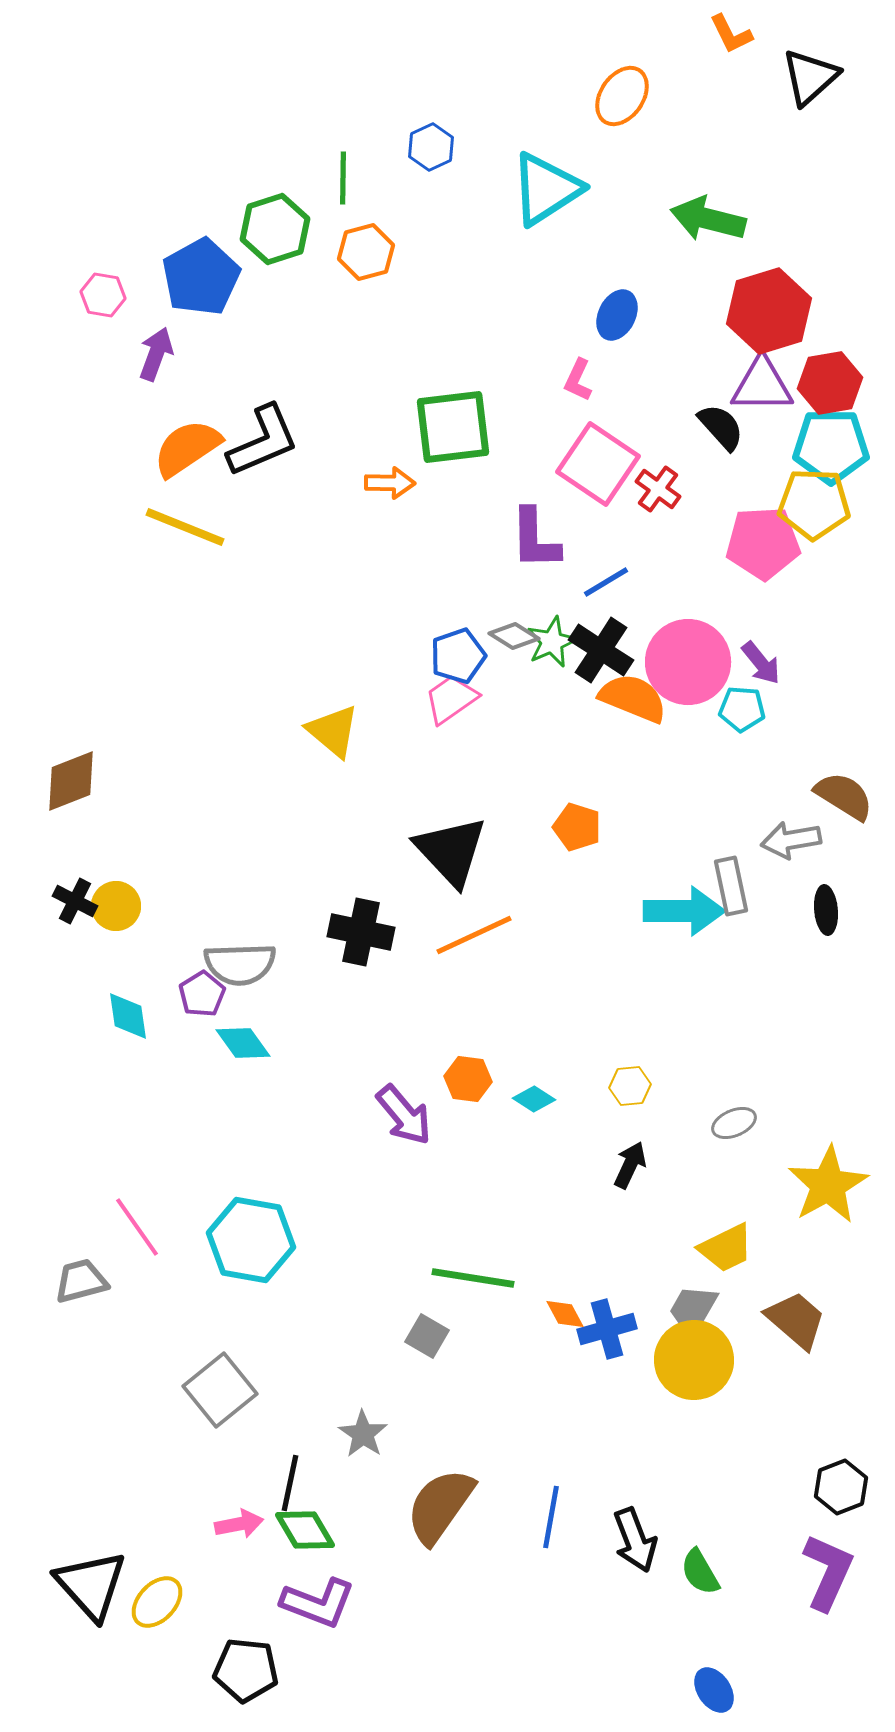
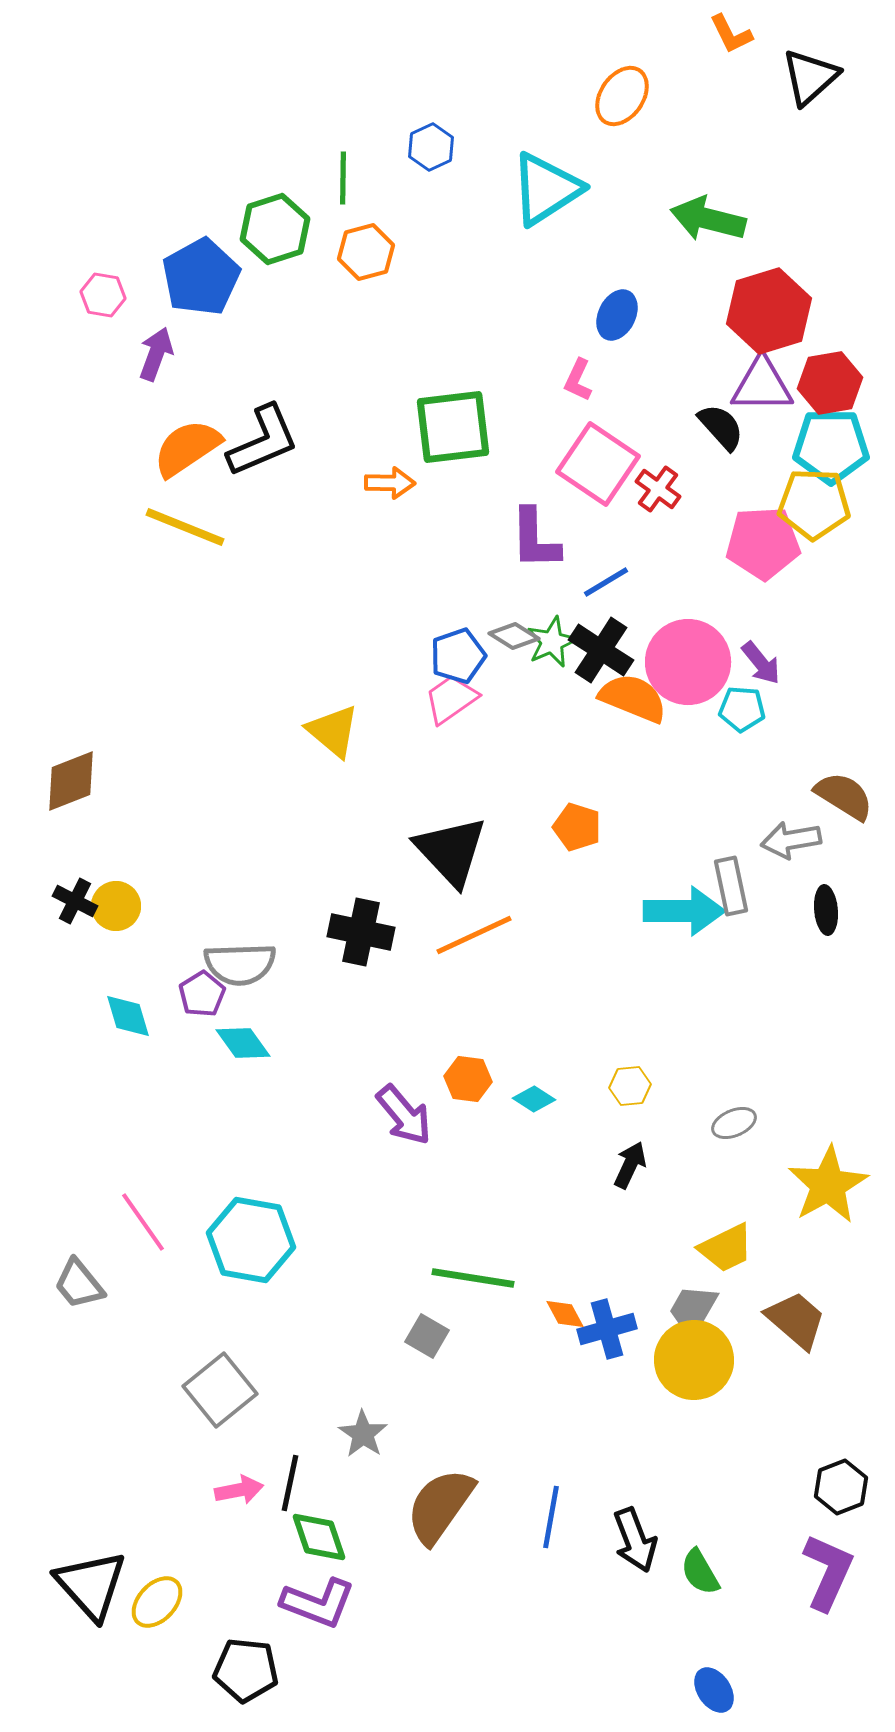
cyan diamond at (128, 1016): rotated 8 degrees counterclockwise
pink line at (137, 1227): moved 6 px right, 5 px up
gray trapezoid at (81, 1281): moved 2 px left, 3 px down; rotated 114 degrees counterclockwise
pink arrow at (239, 1524): moved 34 px up
green diamond at (305, 1530): moved 14 px right, 7 px down; rotated 12 degrees clockwise
